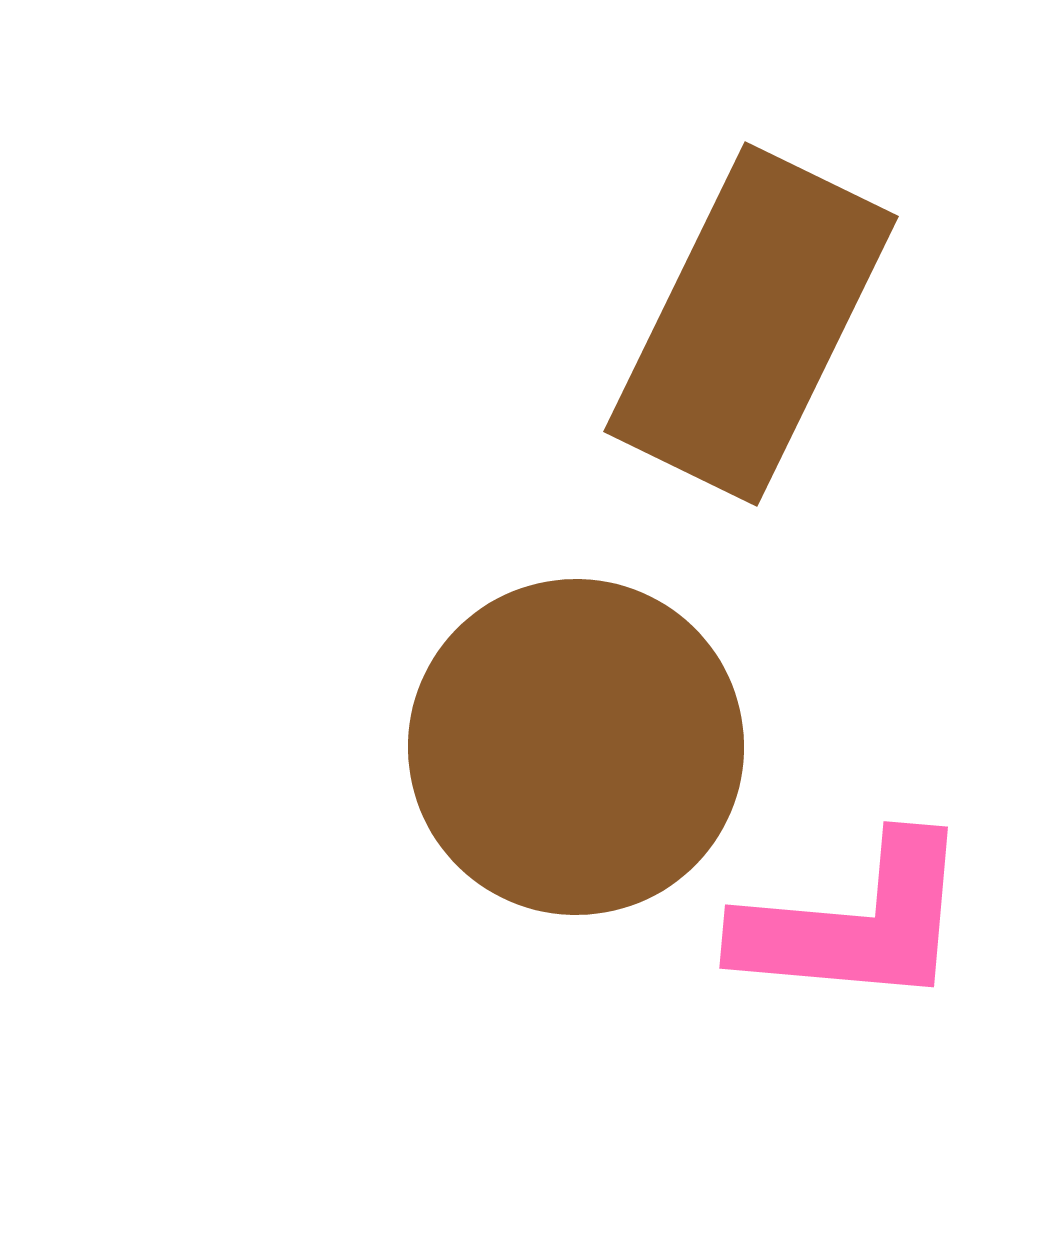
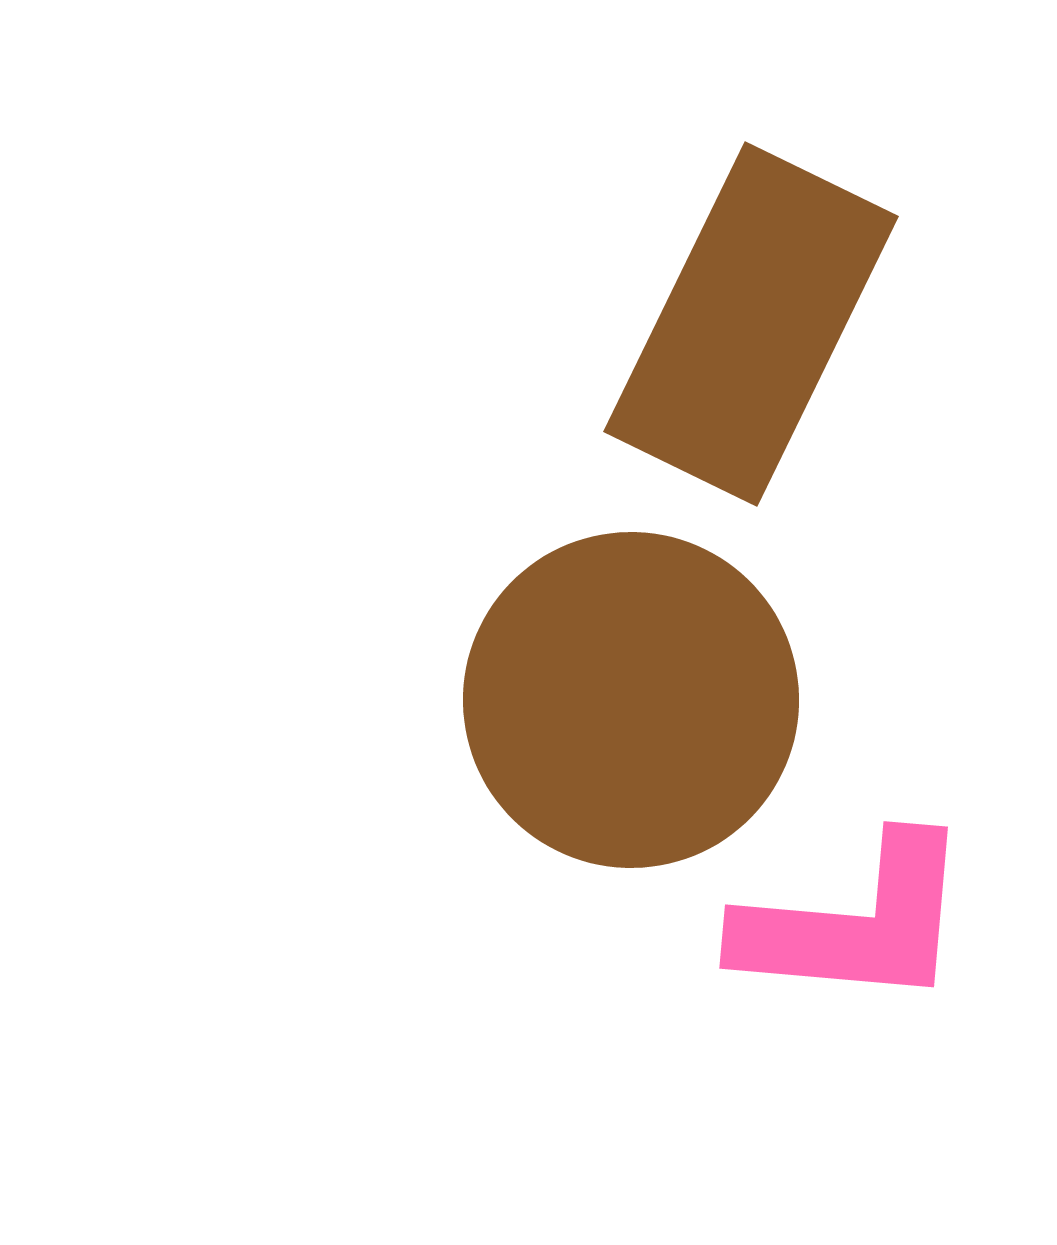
brown circle: moved 55 px right, 47 px up
